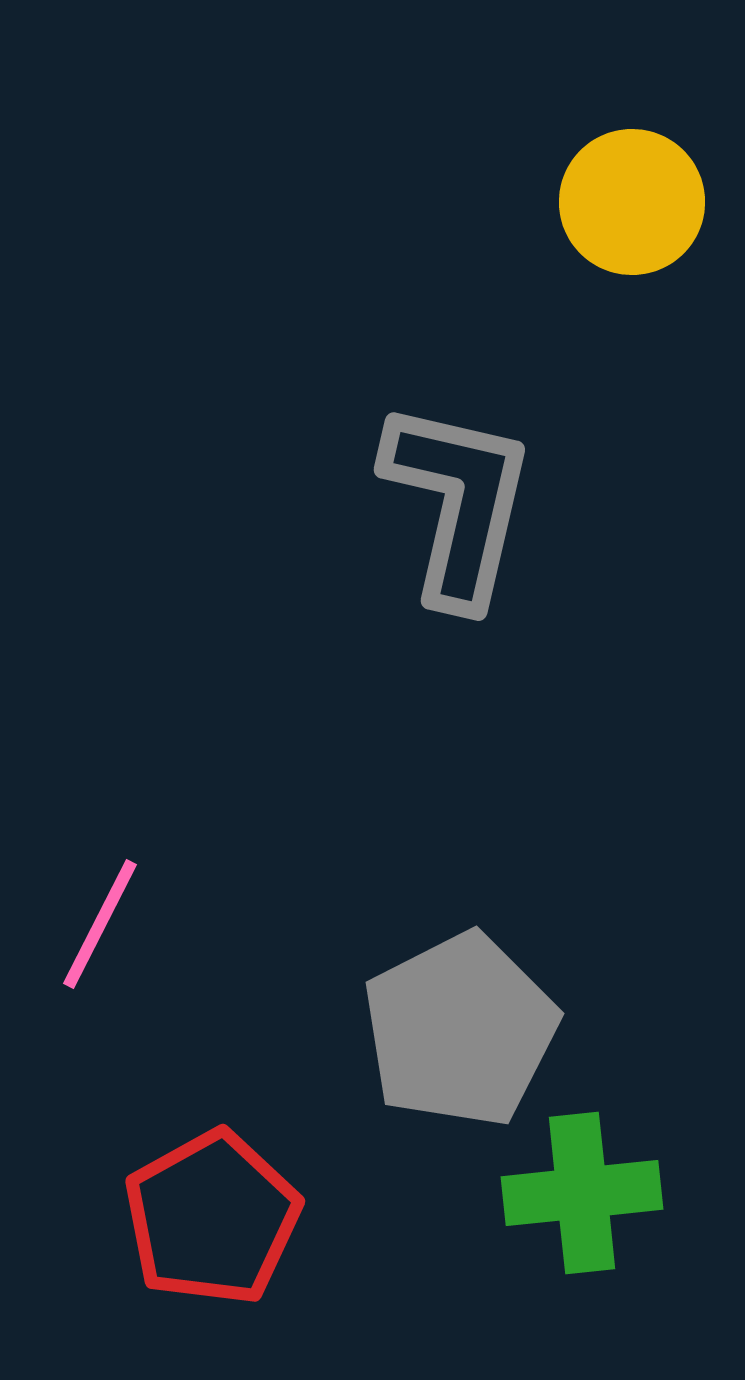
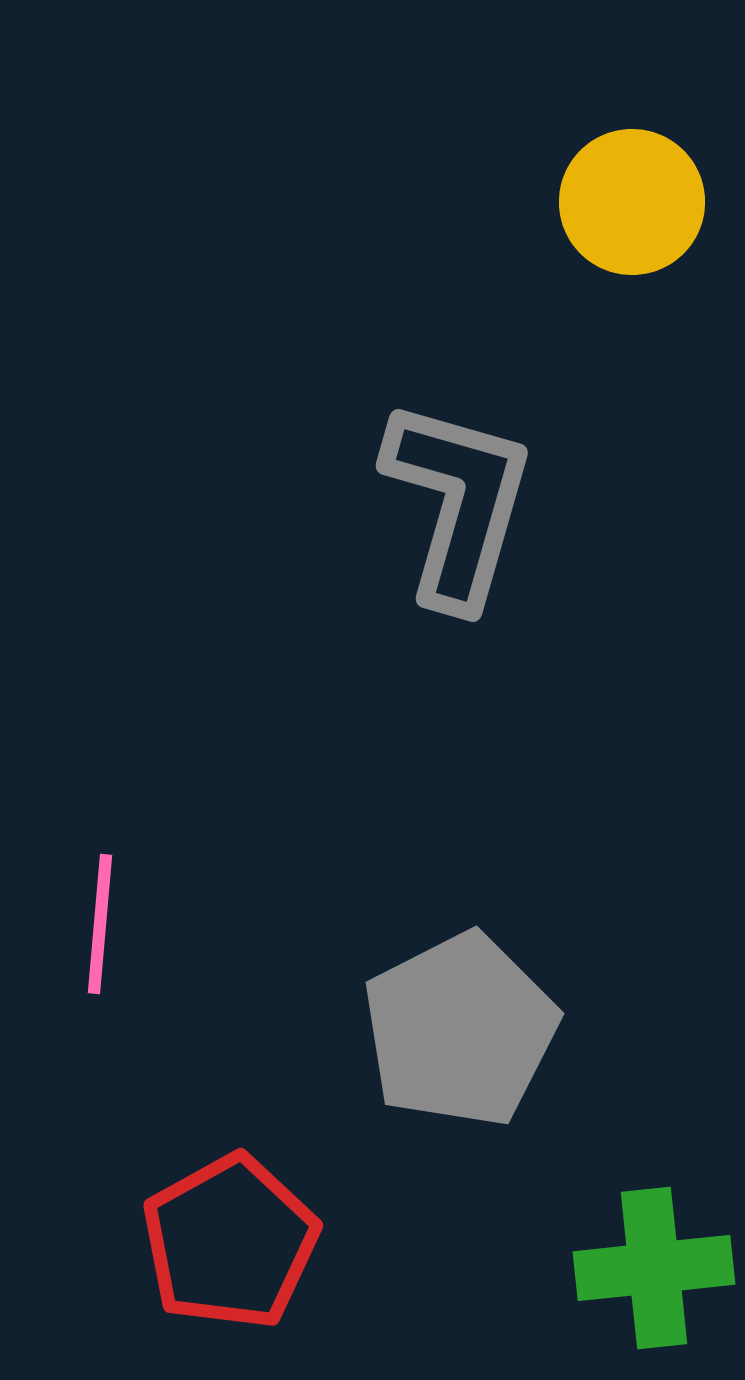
gray L-shape: rotated 3 degrees clockwise
pink line: rotated 22 degrees counterclockwise
green cross: moved 72 px right, 75 px down
red pentagon: moved 18 px right, 24 px down
